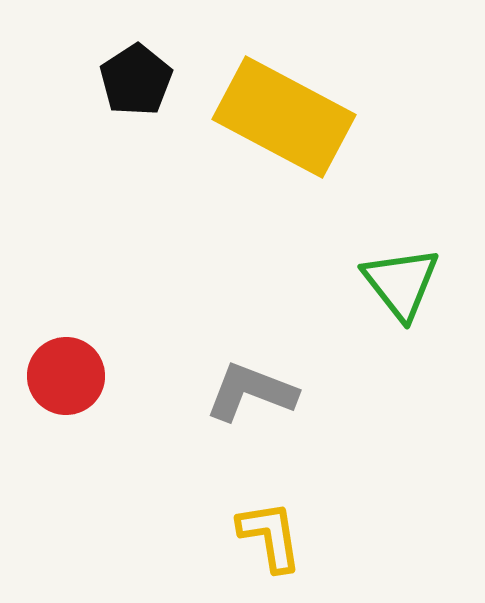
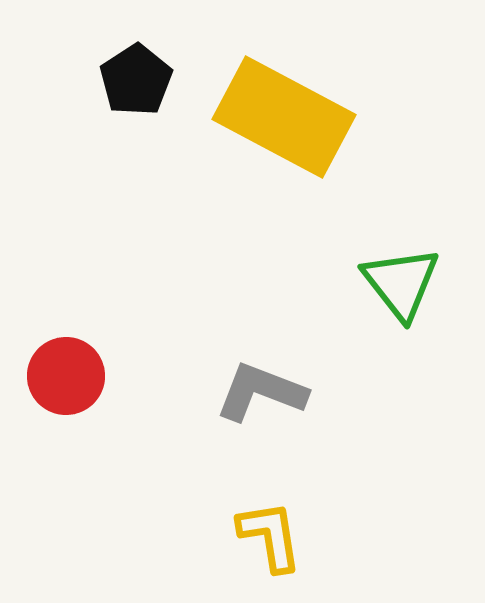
gray L-shape: moved 10 px right
